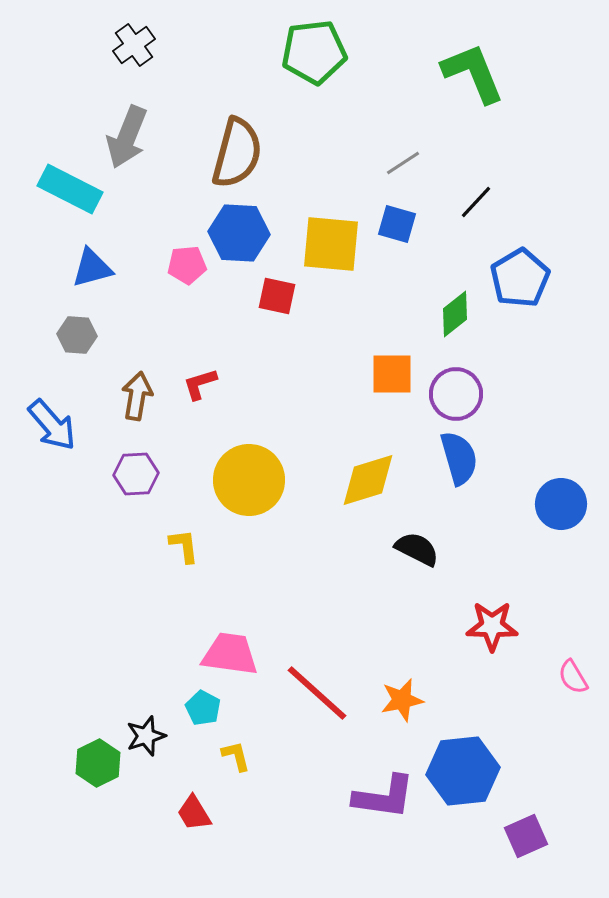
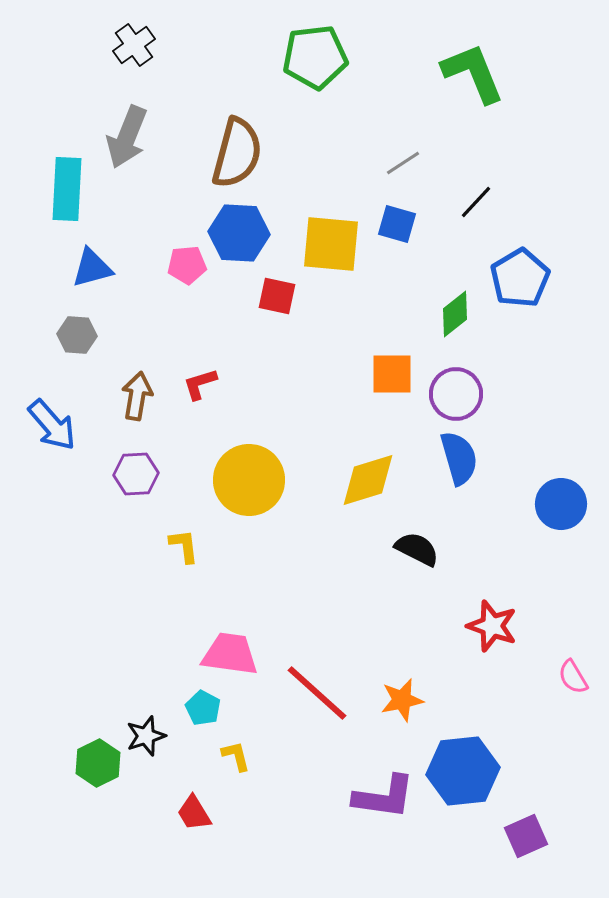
green pentagon at (314, 52): moved 1 px right, 5 px down
cyan rectangle at (70, 189): moved 3 px left; rotated 66 degrees clockwise
red star at (492, 626): rotated 18 degrees clockwise
